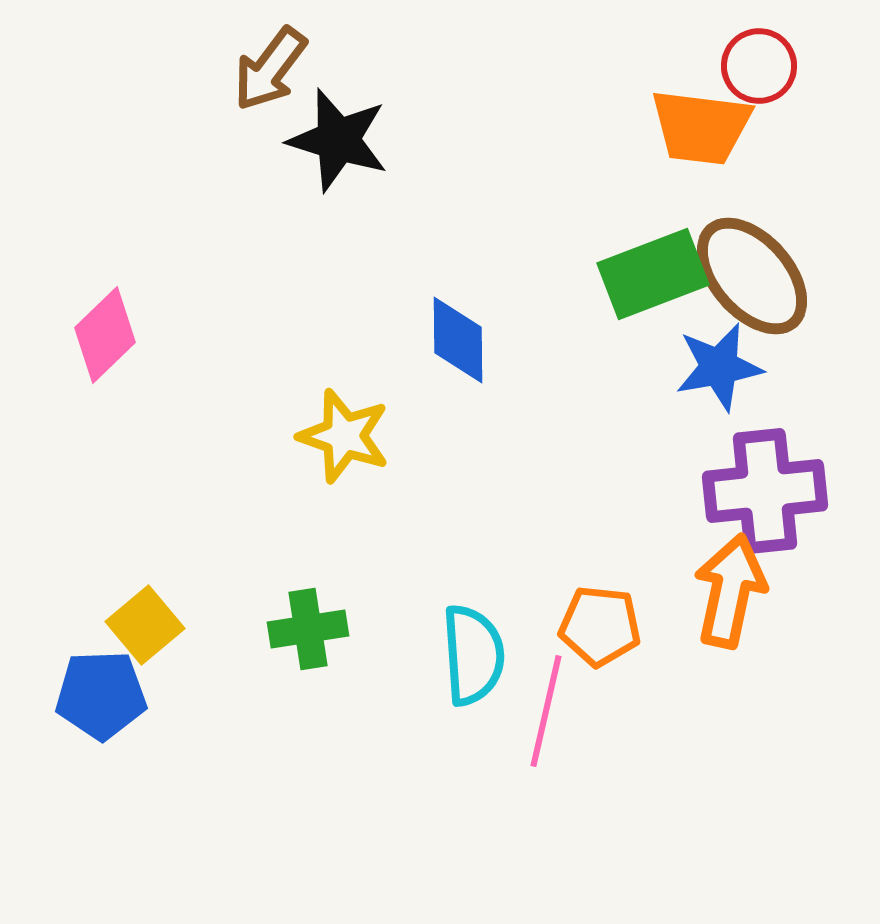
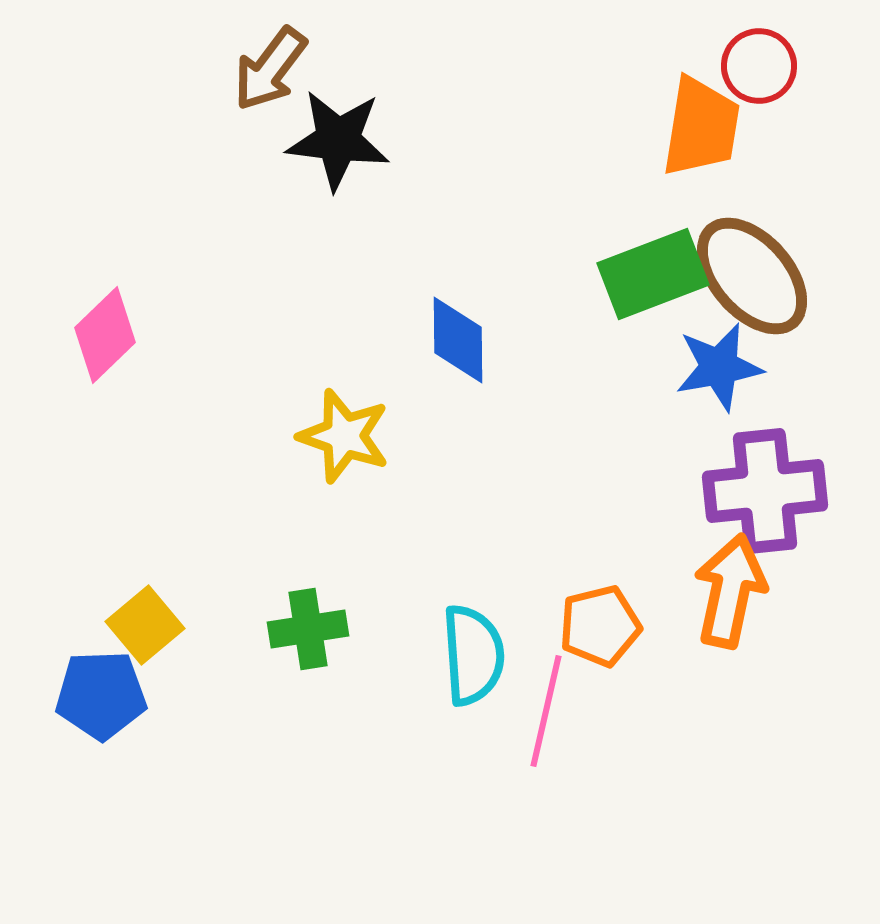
orange trapezoid: rotated 88 degrees counterclockwise
black star: rotated 10 degrees counterclockwise
orange pentagon: rotated 20 degrees counterclockwise
